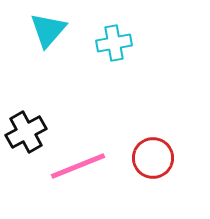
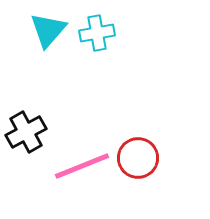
cyan cross: moved 17 px left, 10 px up
red circle: moved 15 px left
pink line: moved 4 px right
